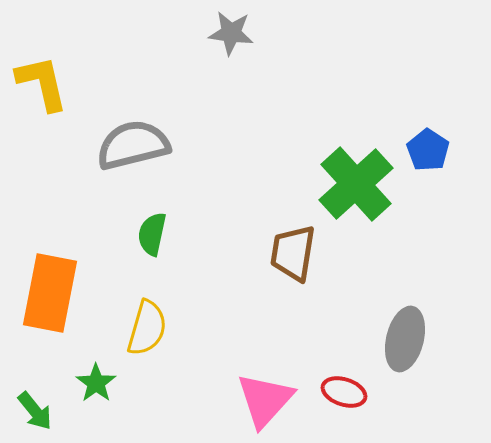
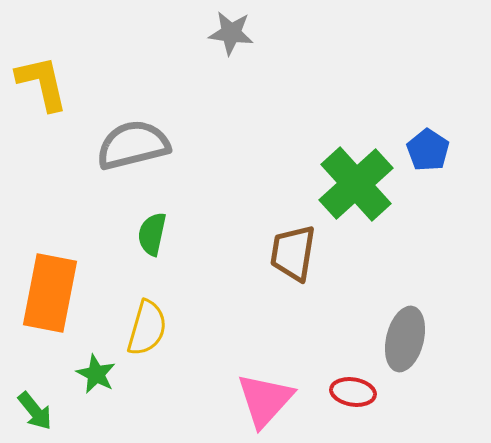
green star: moved 9 px up; rotated 9 degrees counterclockwise
red ellipse: moved 9 px right; rotated 9 degrees counterclockwise
